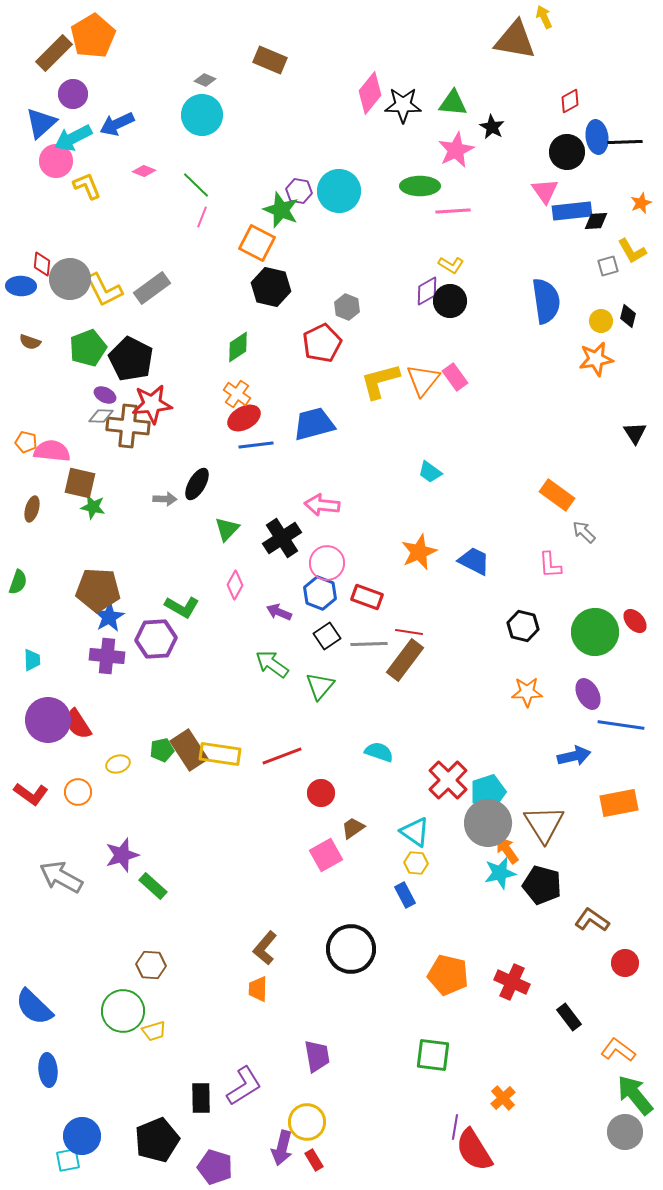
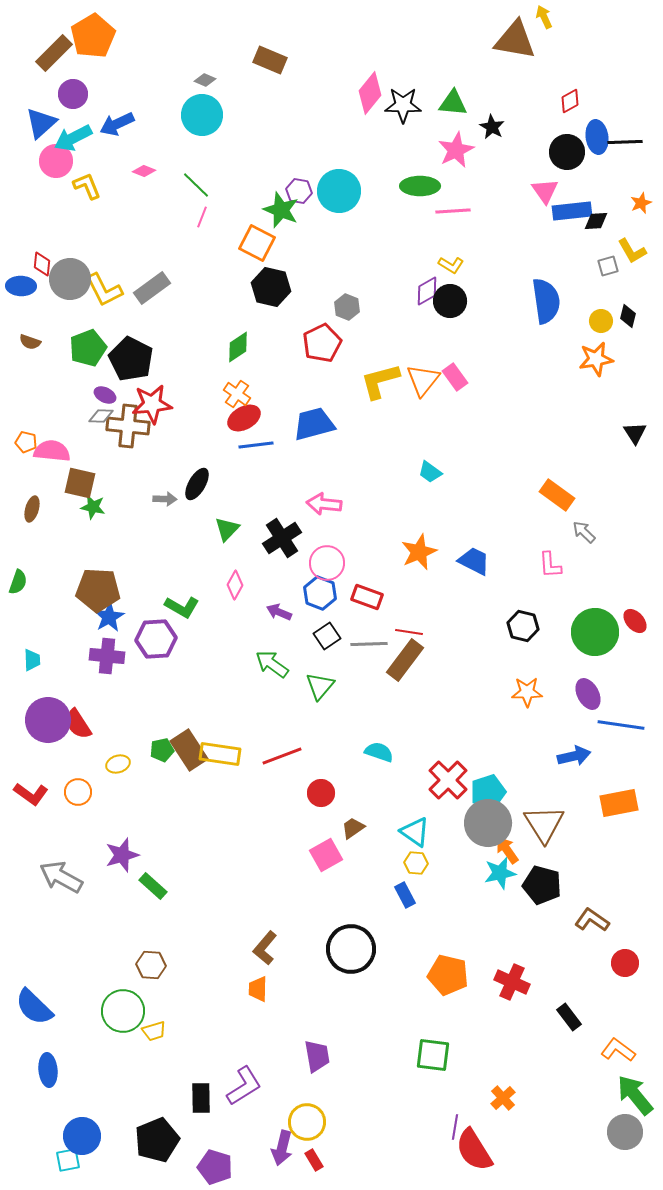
pink arrow at (322, 505): moved 2 px right, 1 px up
